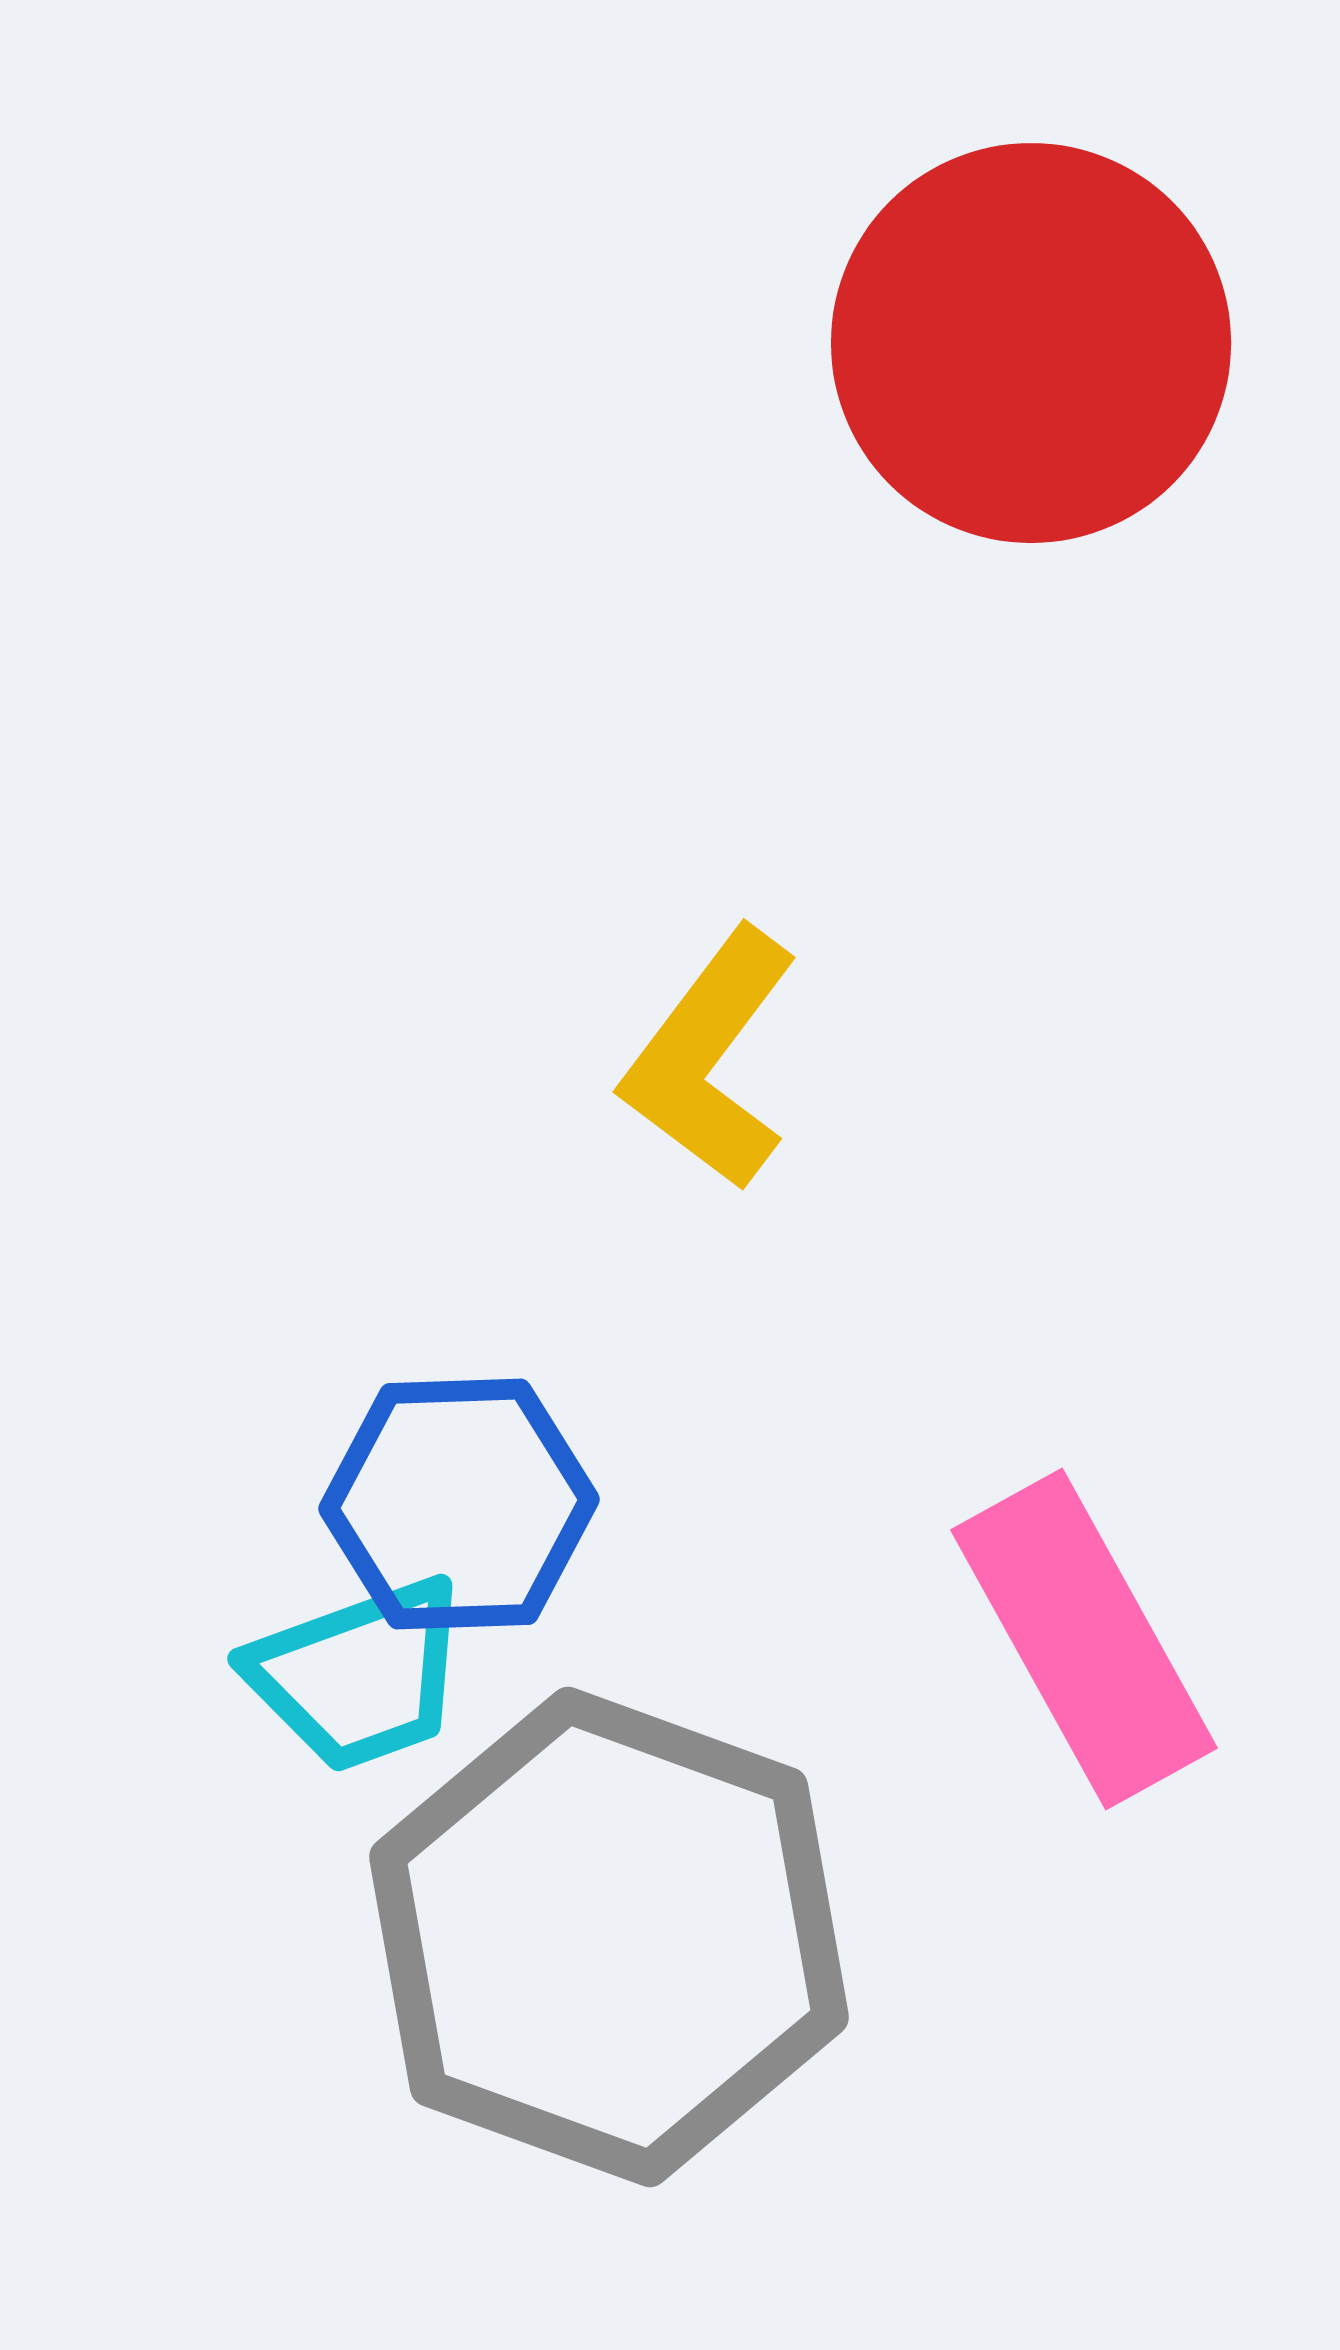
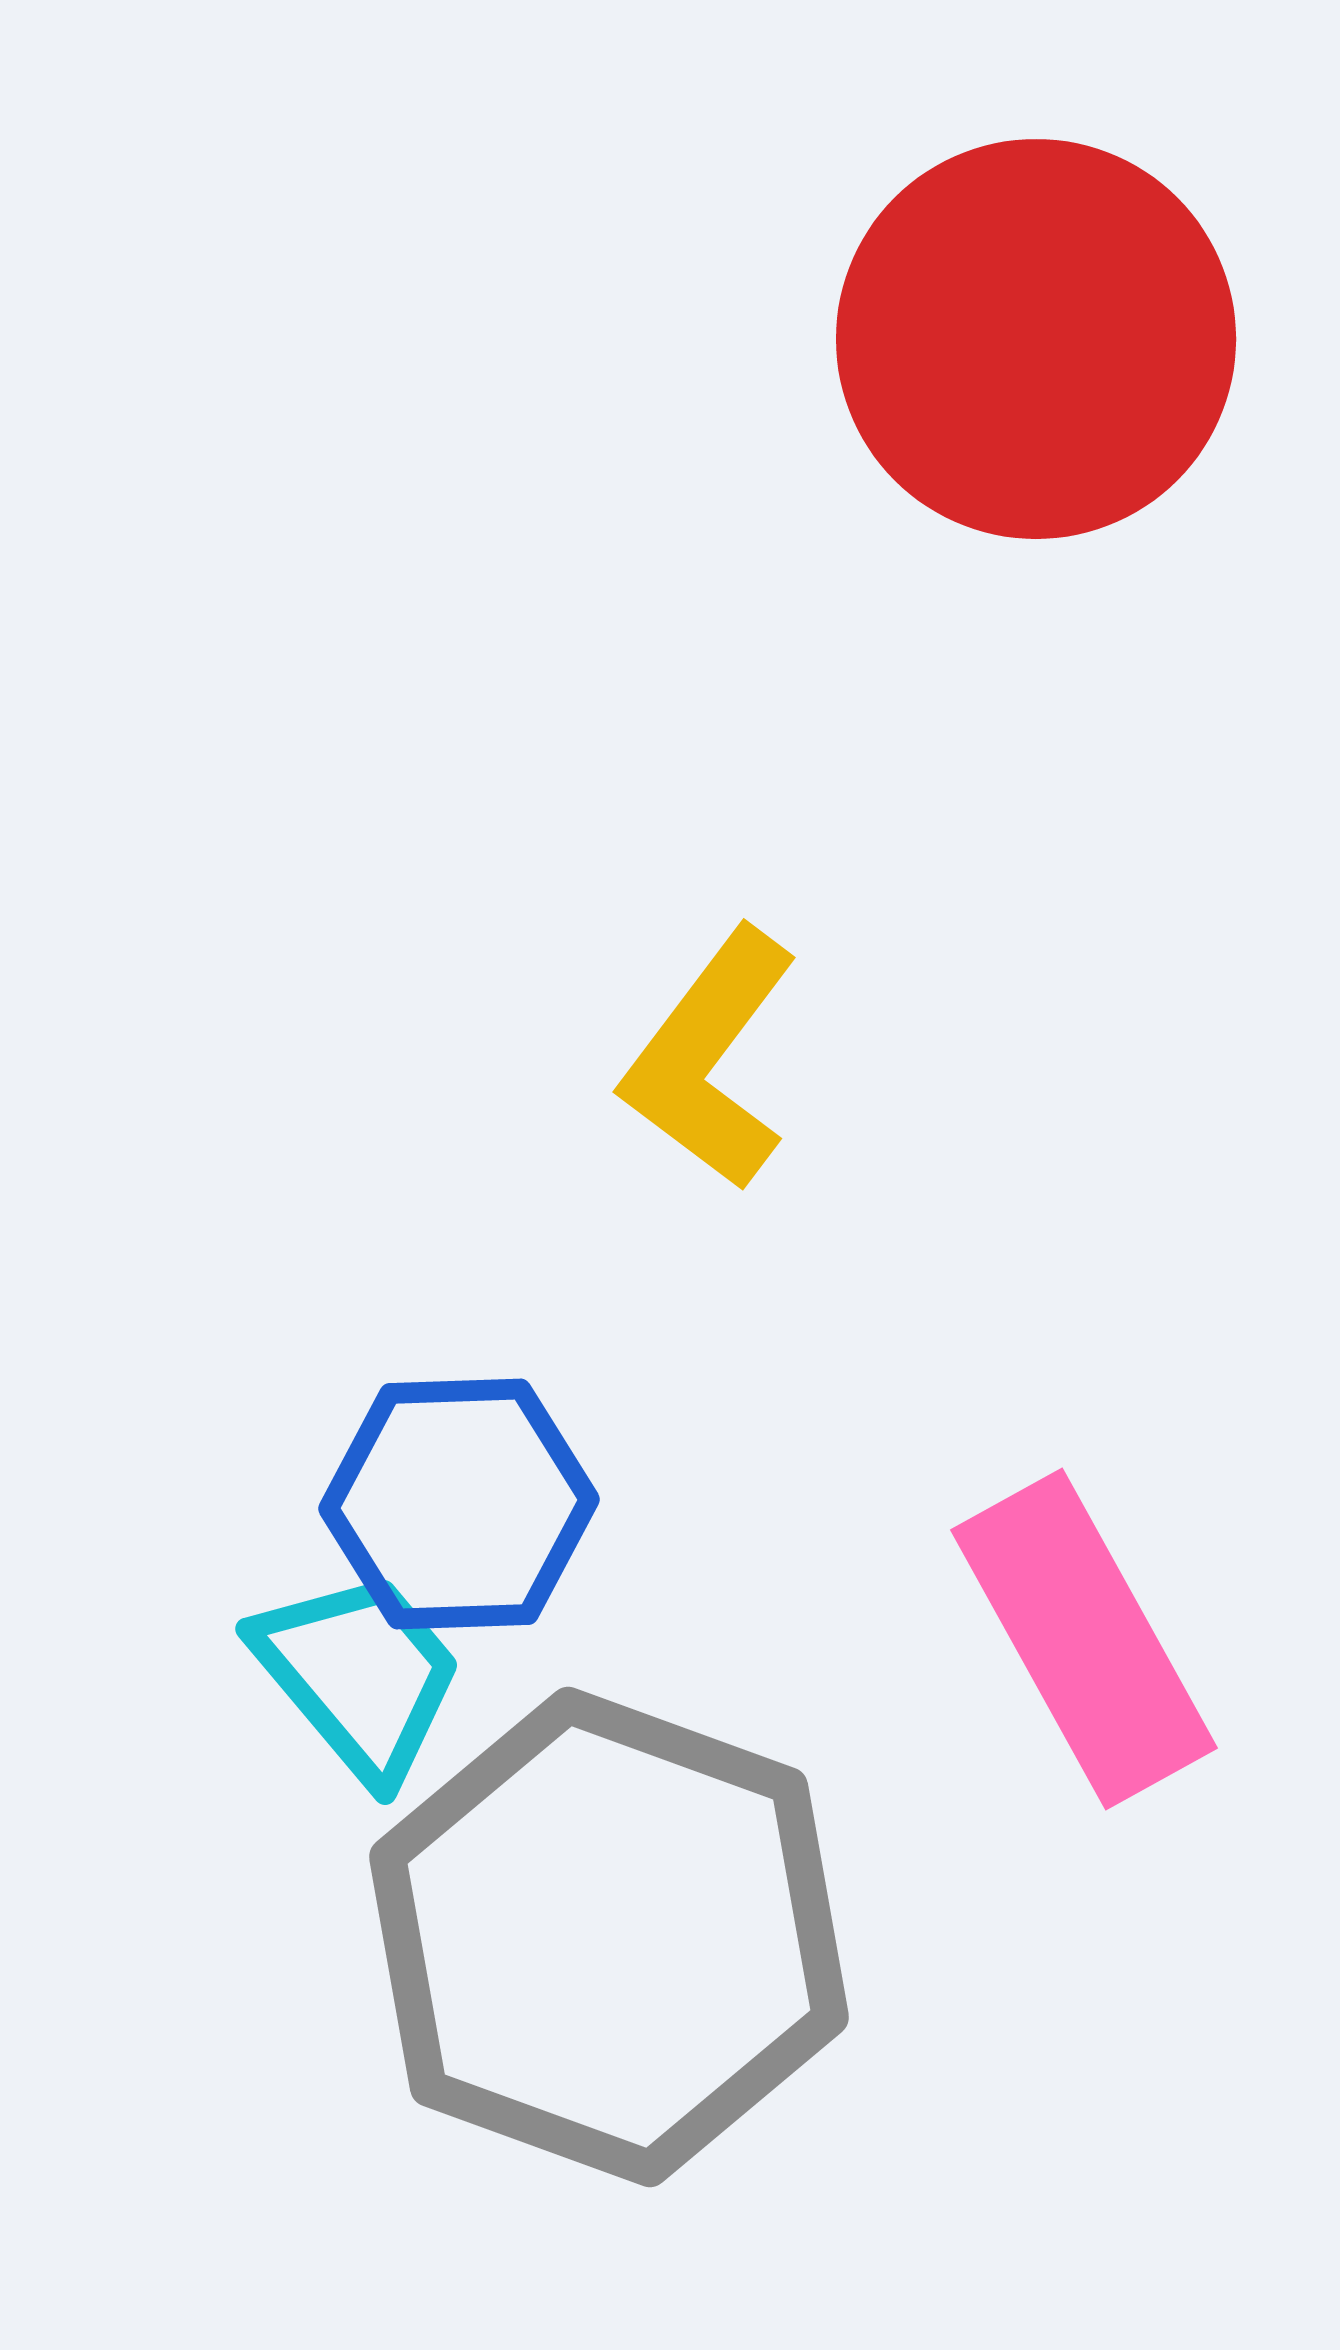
red circle: moved 5 px right, 4 px up
cyan trapezoid: rotated 110 degrees counterclockwise
